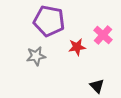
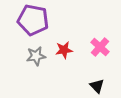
purple pentagon: moved 16 px left, 1 px up
pink cross: moved 3 px left, 12 px down
red star: moved 13 px left, 3 px down
